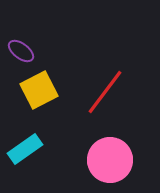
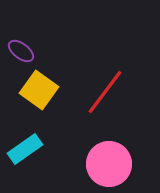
yellow square: rotated 27 degrees counterclockwise
pink circle: moved 1 px left, 4 px down
